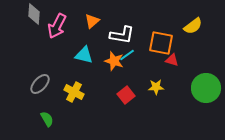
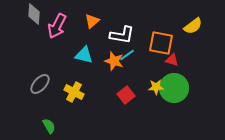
green circle: moved 32 px left
green semicircle: moved 2 px right, 7 px down
